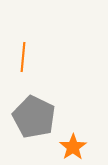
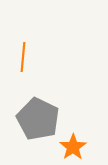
gray pentagon: moved 4 px right, 2 px down
